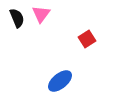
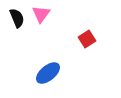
blue ellipse: moved 12 px left, 8 px up
